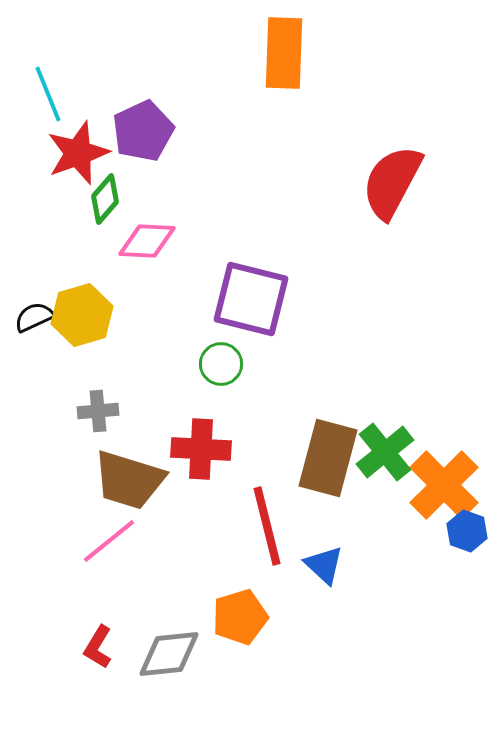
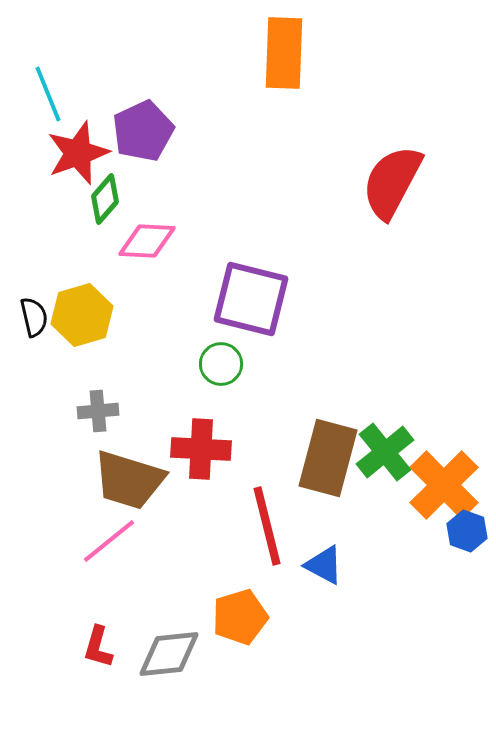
black semicircle: rotated 102 degrees clockwise
blue triangle: rotated 15 degrees counterclockwise
red L-shape: rotated 15 degrees counterclockwise
